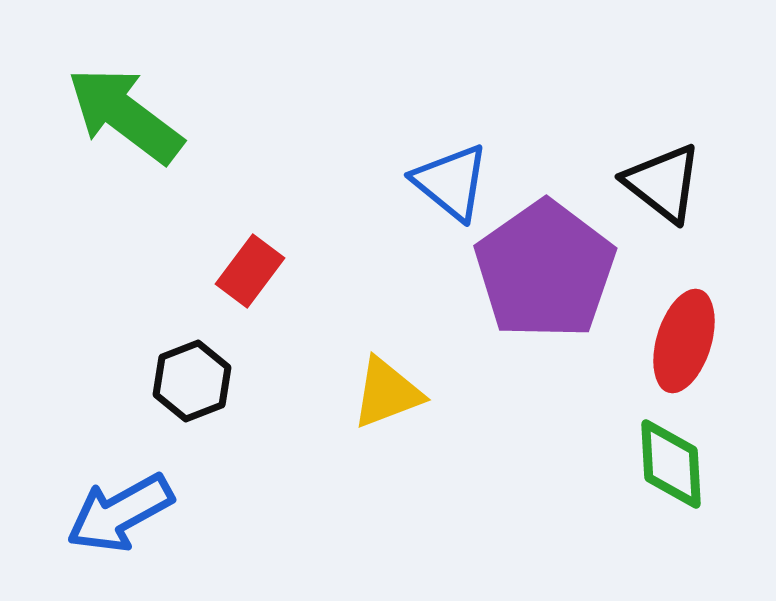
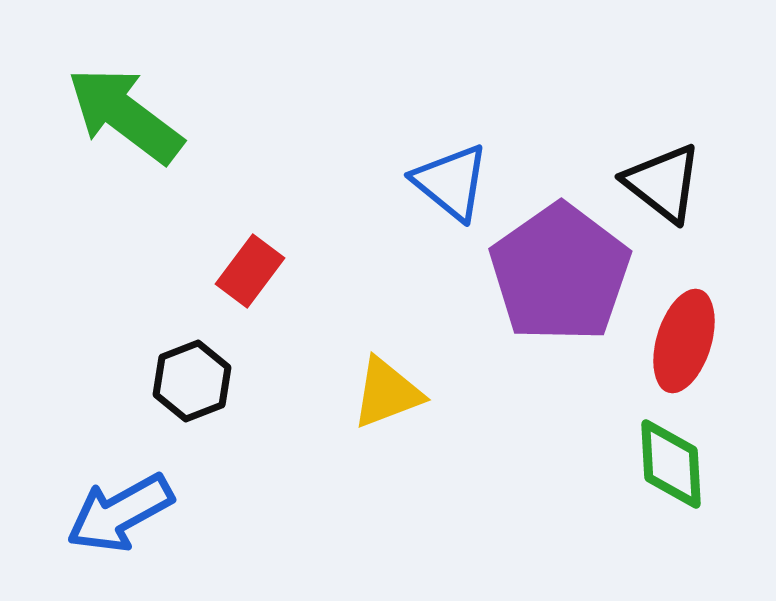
purple pentagon: moved 15 px right, 3 px down
